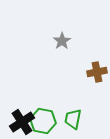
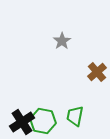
brown cross: rotated 30 degrees counterclockwise
green trapezoid: moved 2 px right, 3 px up
